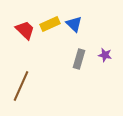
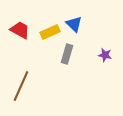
yellow rectangle: moved 8 px down
red trapezoid: moved 5 px left; rotated 15 degrees counterclockwise
gray rectangle: moved 12 px left, 5 px up
